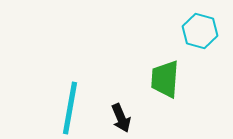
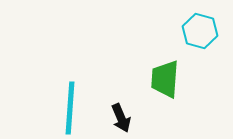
cyan line: rotated 6 degrees counterclockwise
